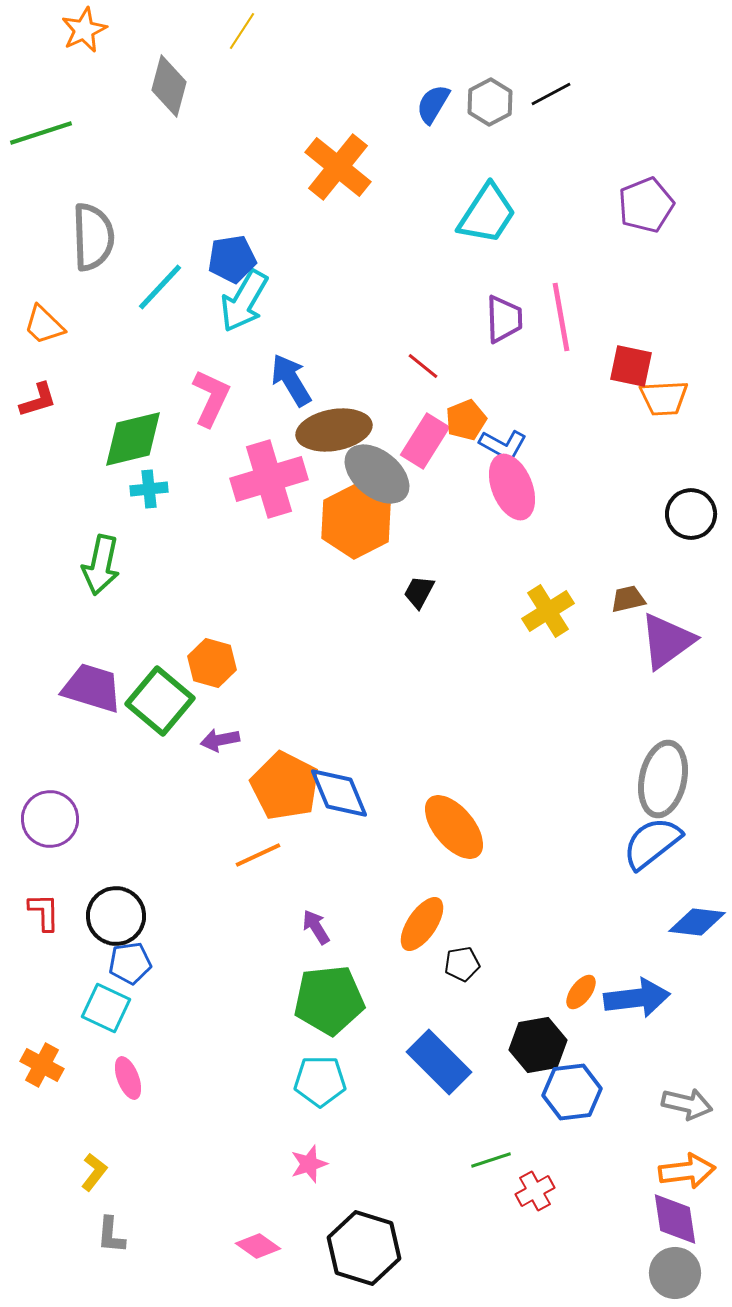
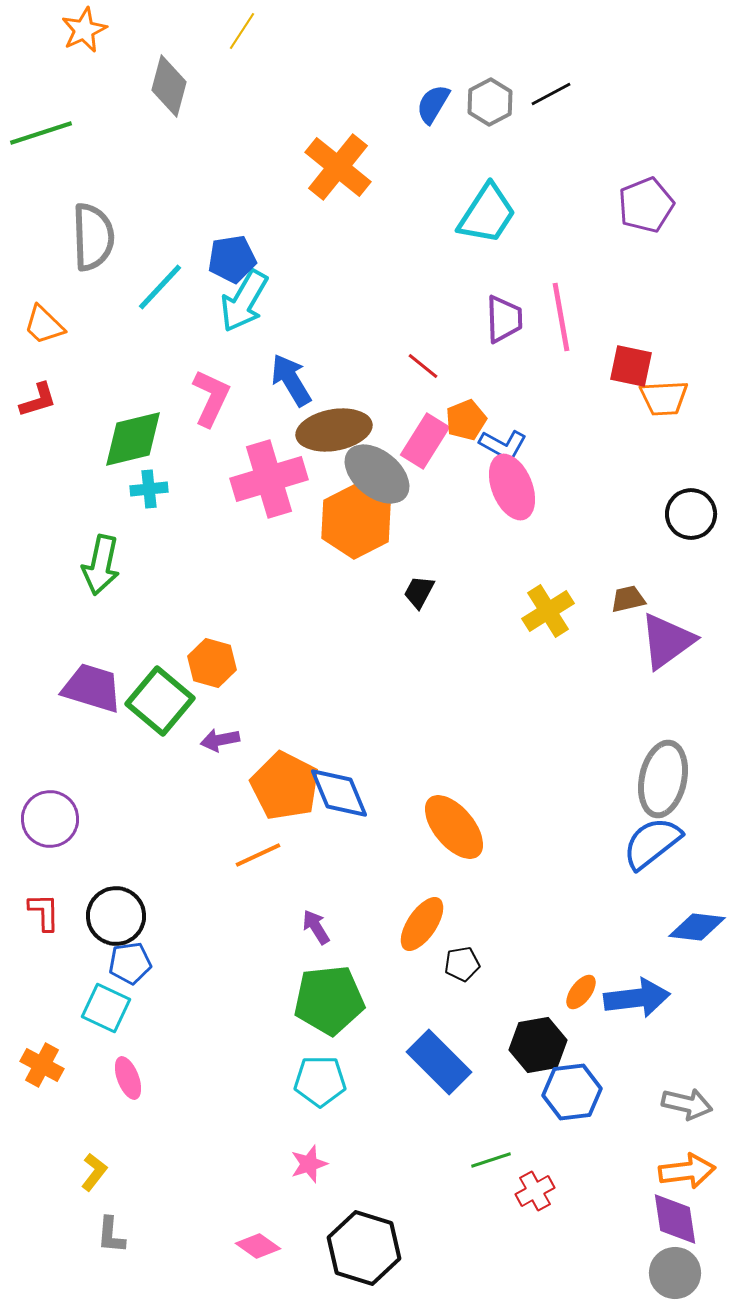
blue diamond at (697, 922): moved 5 px down
